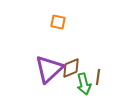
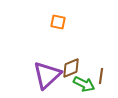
purple triangle: moved 2 px left, 6 px down
brown line: moved 3 px right, 1 px up
green arrow: rotated 50 degrees counterclockwise
